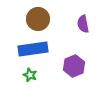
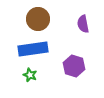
purple hexagon: rotated 20 degrees counterclockwise
